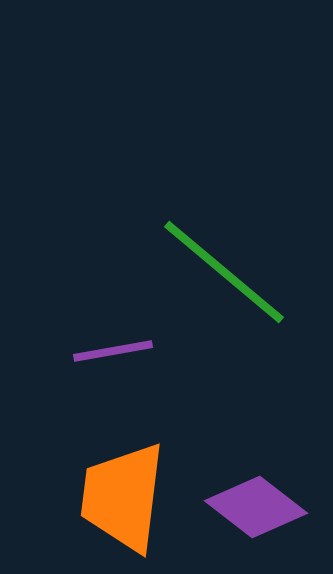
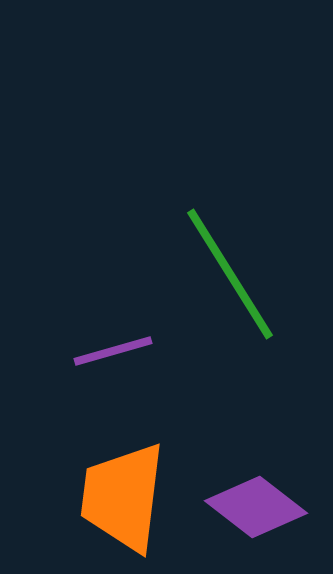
green line: moved 6 px right, 2 px down; rotated 18 degrees clockwise
purple line: rotated 6 degrees counterclockwise
